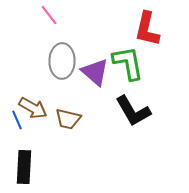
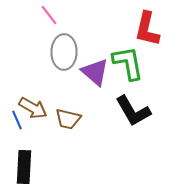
gray ellipse: moved 2 px right, 9 px up
